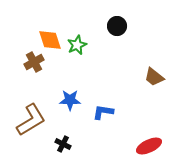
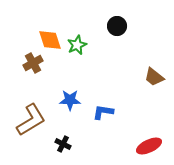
brown cross: moved 1 px left, 1 px down
